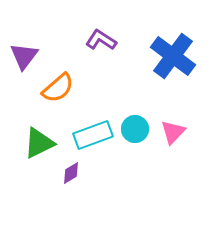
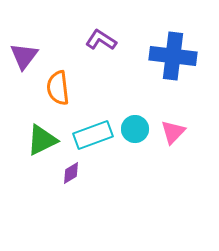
blue cross: rotated 30 degrees counterclockwise
orange semicircle: rotated 124 degrees clockwise
green triangle: moved 3 px right, 3 px up
